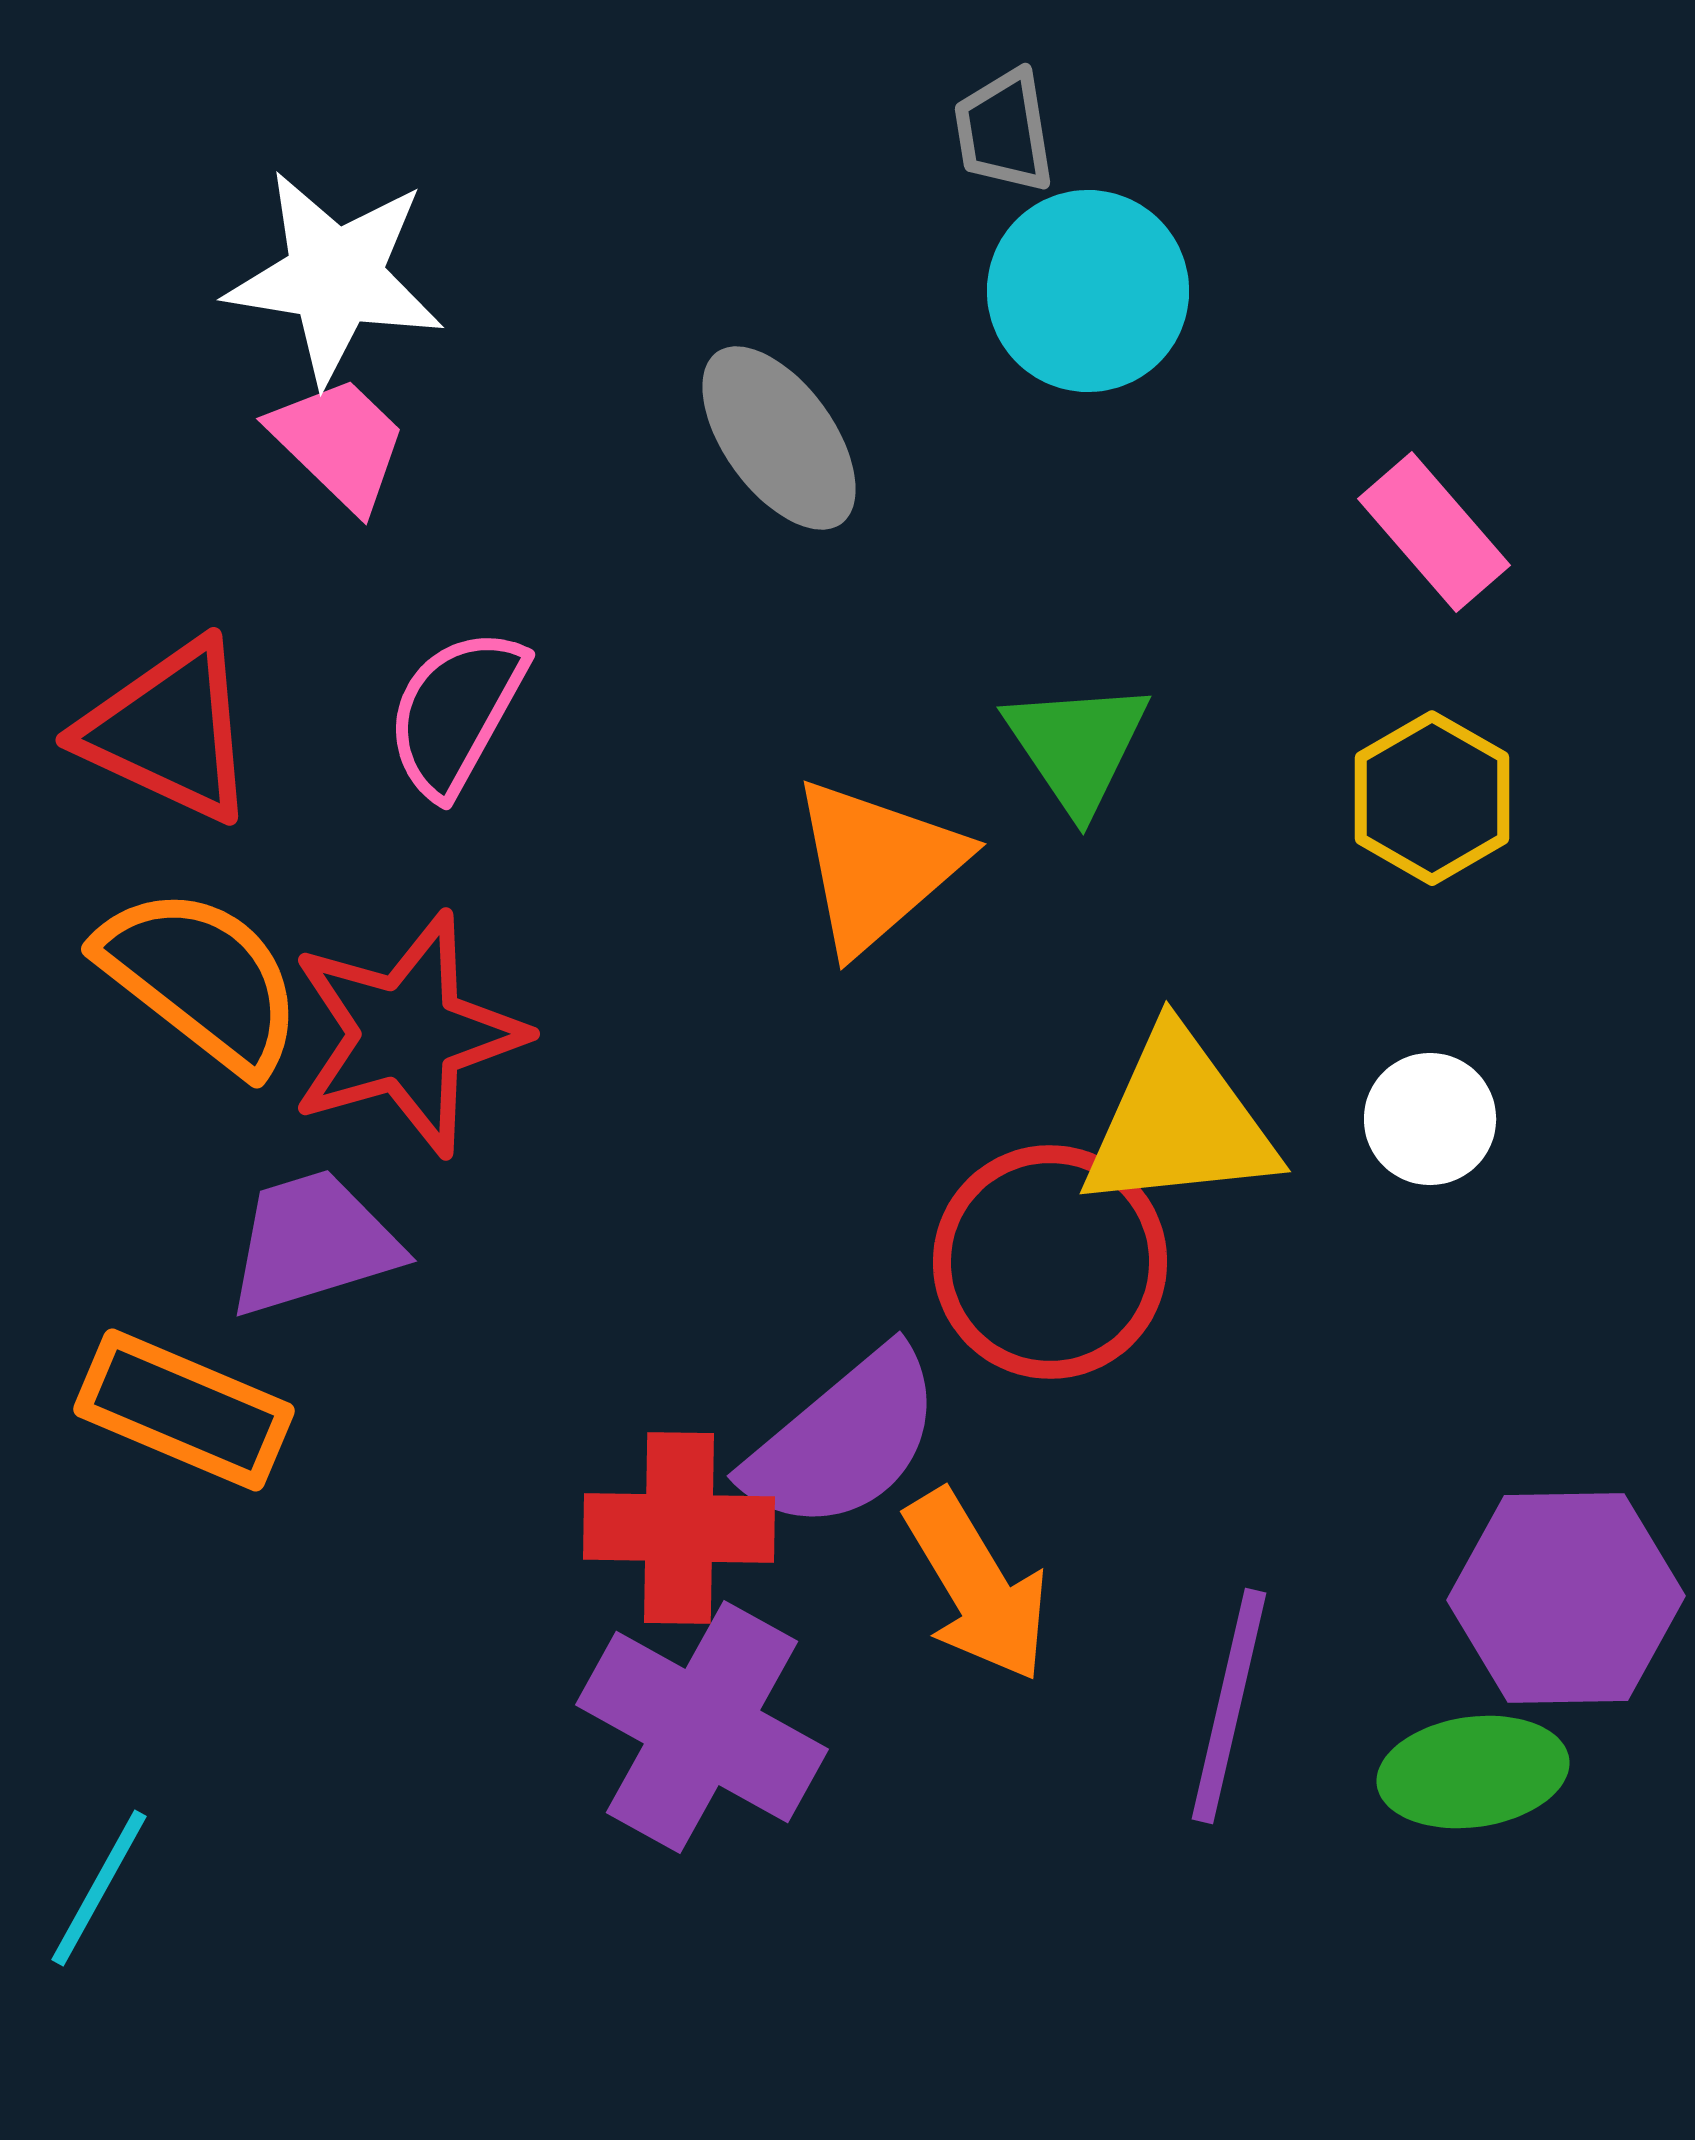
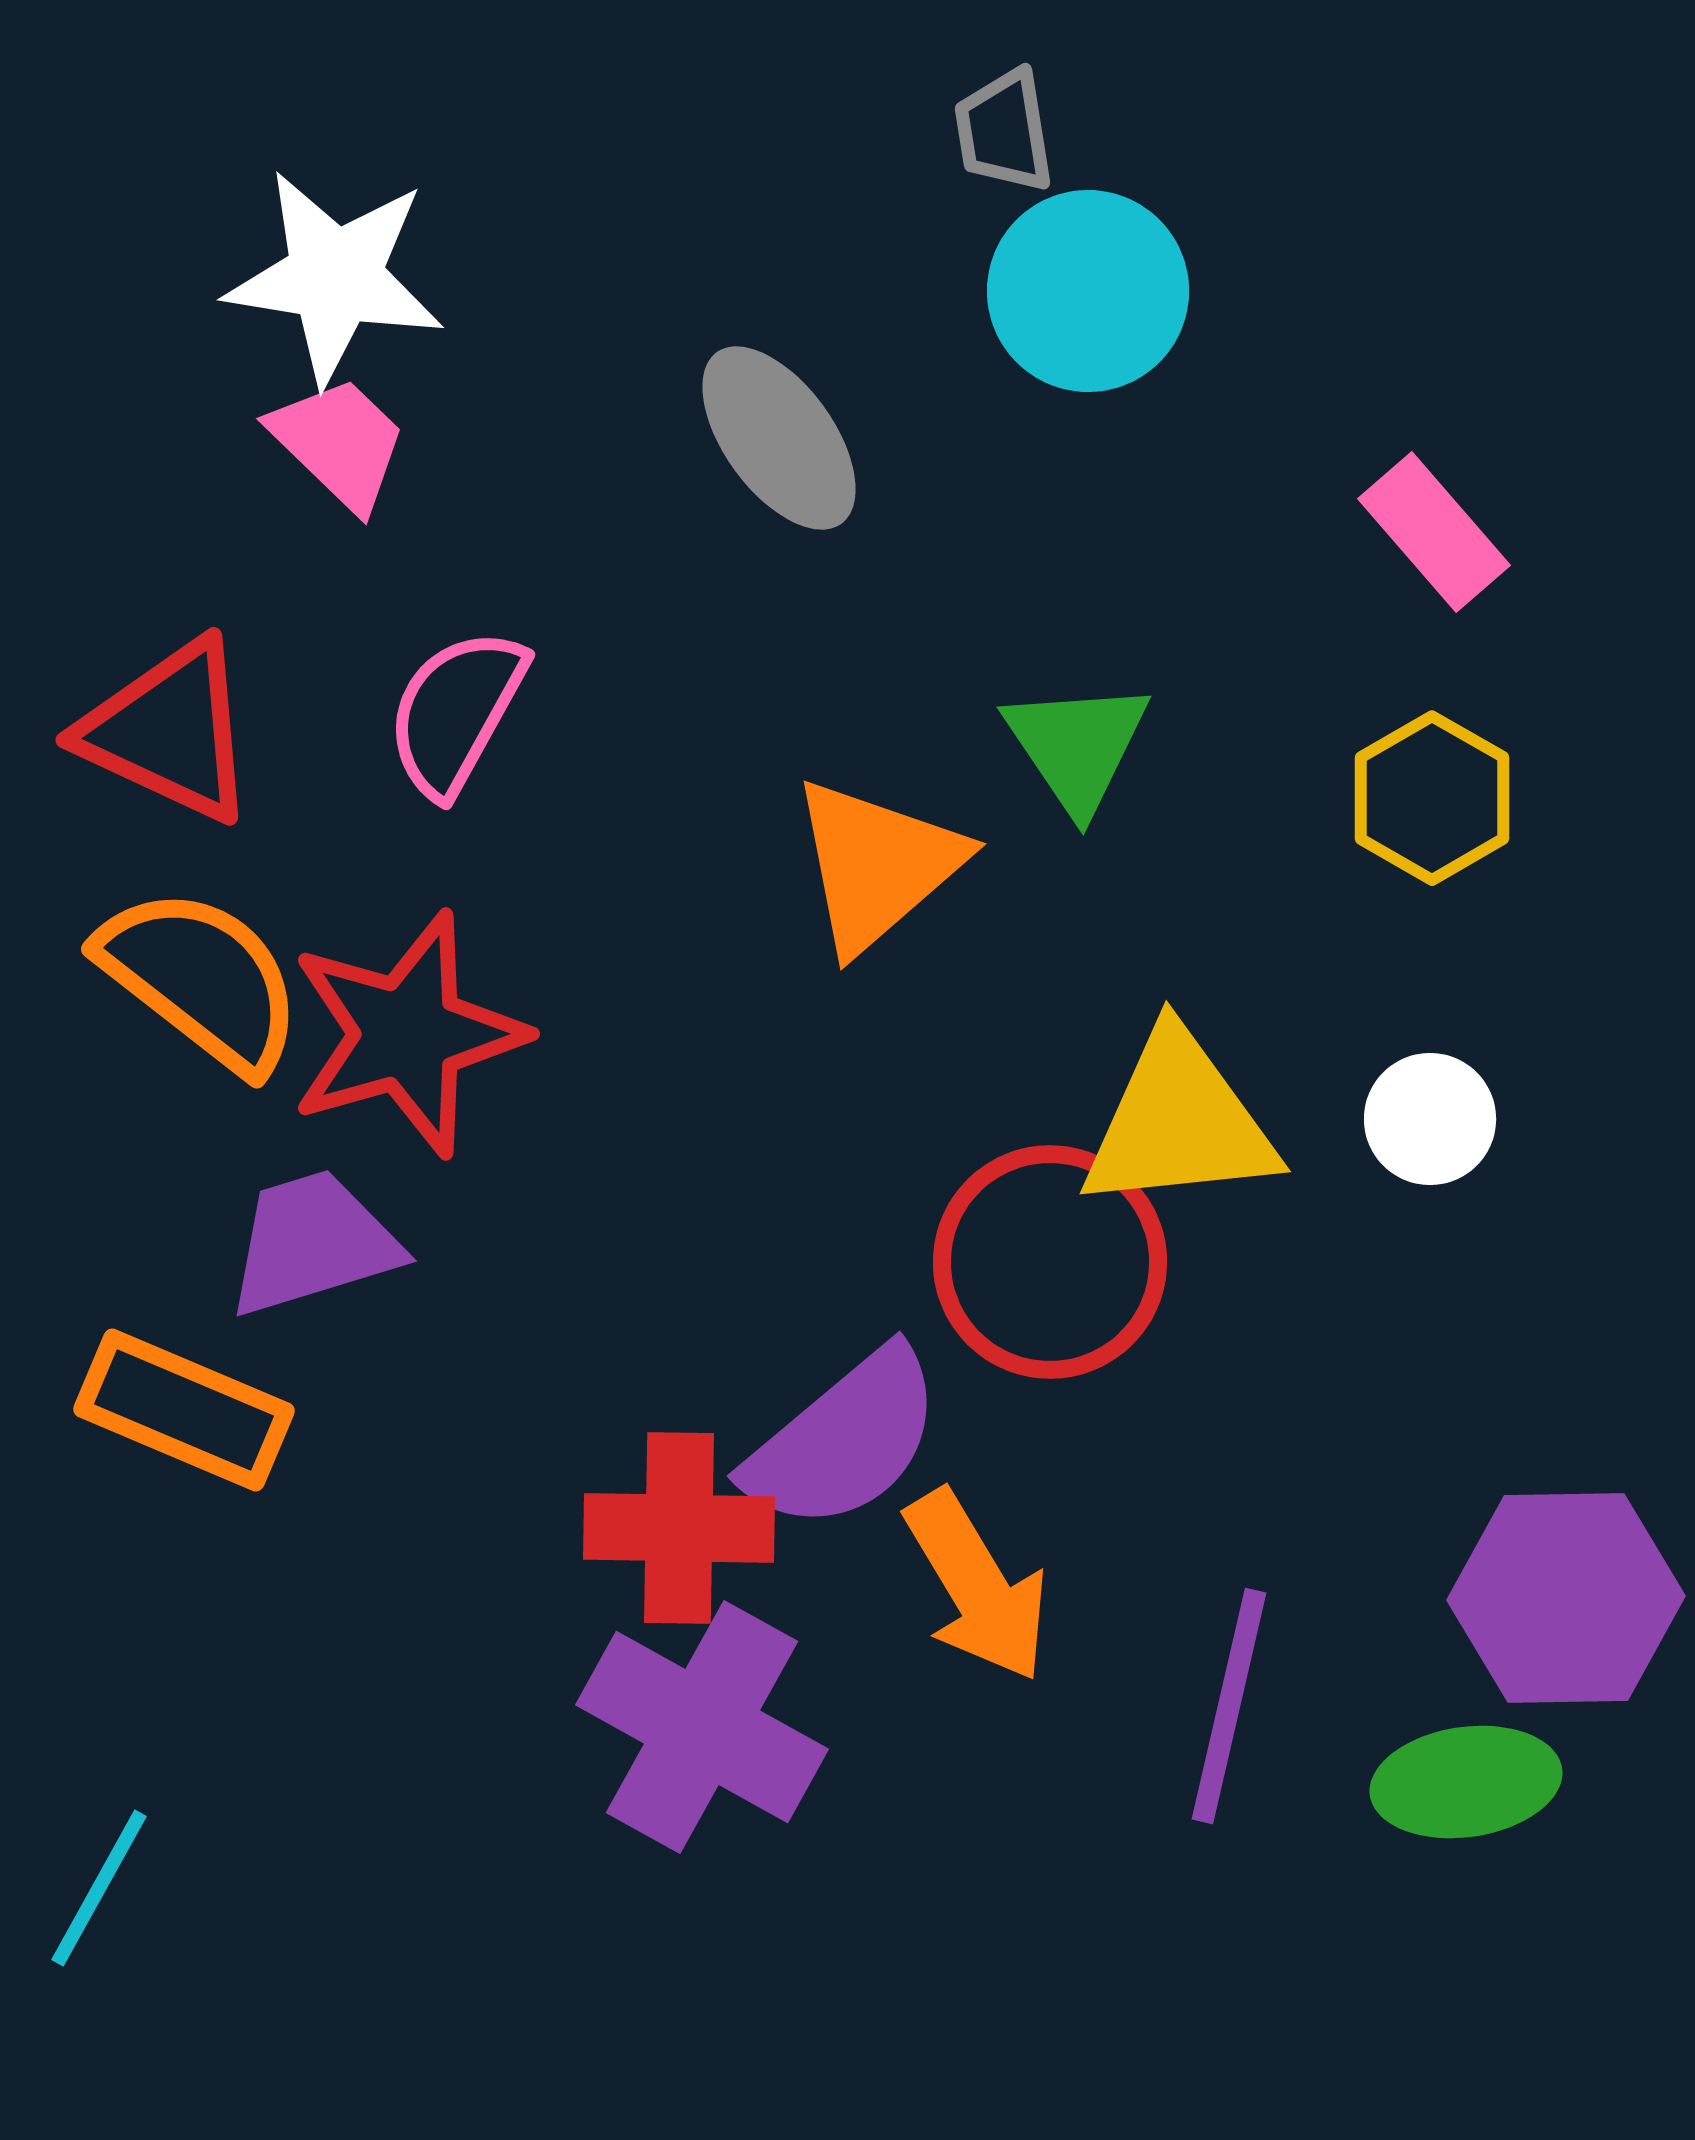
green ellipse: moved 7 px left, 10 px down
